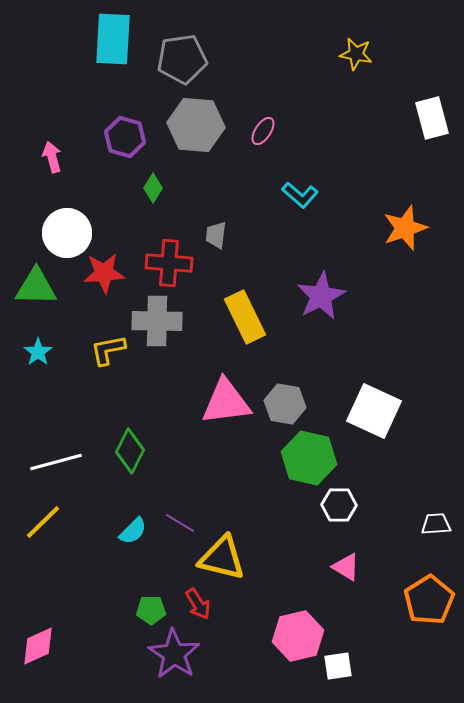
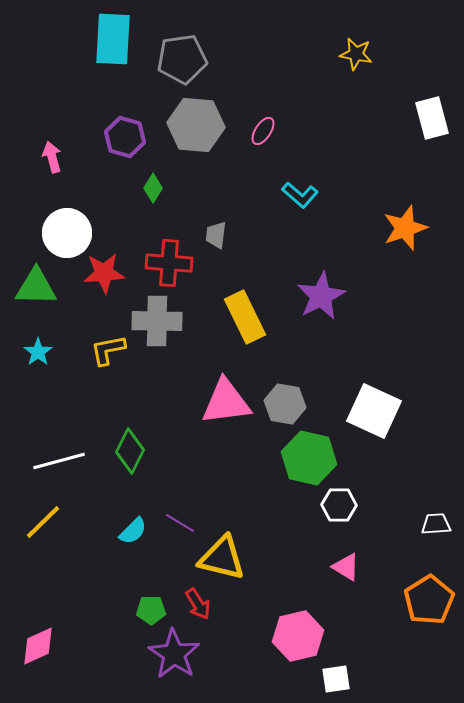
white line at (56, 462): moved 3 px right, 1 px up
white square at (338, 666): moved 2 px left, 13 px down
